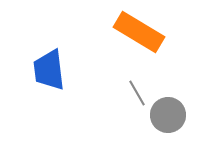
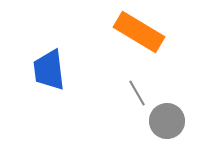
gray circle: moved 1 px left, 6 px down
